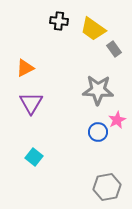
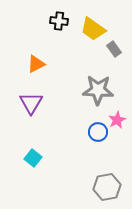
orange triangle: moved 11 px right, 4 px up
cyan square: moved 1 px left, 1 px down
